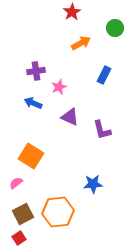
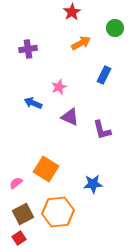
purple cross: moved 8 px left, 22 px up
orange square: moved 15 px right, 13 px down
